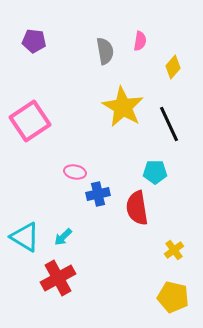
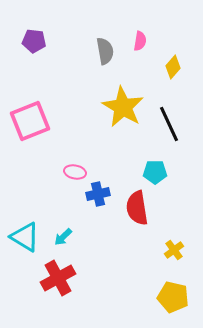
pink square: rotated 12 degrees clockwise
